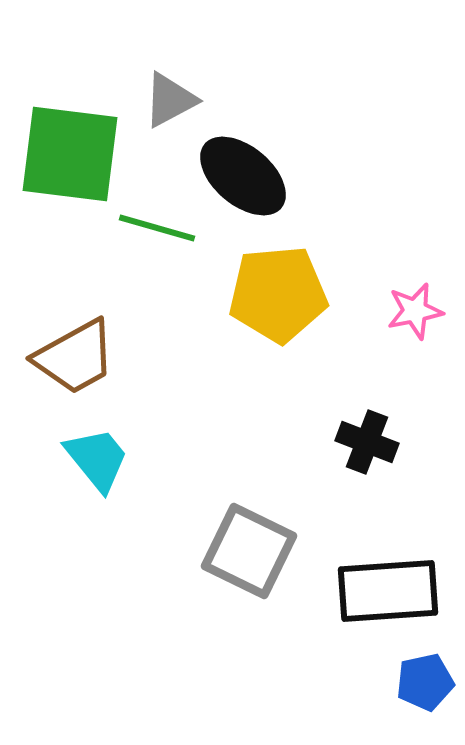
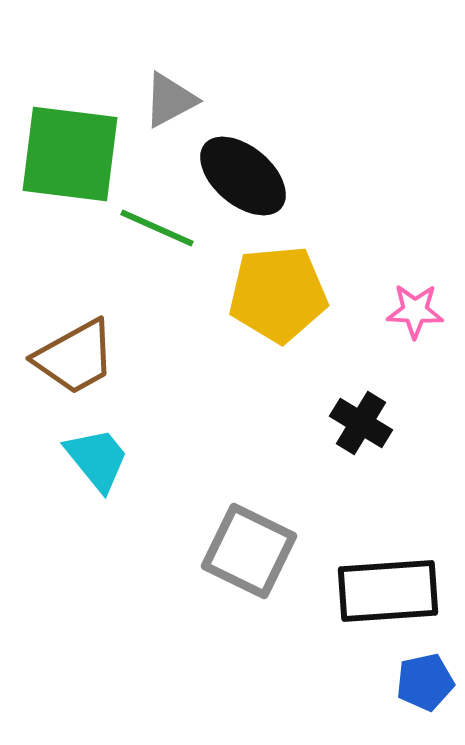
green line: rotated 8 degrees clockwise
pink star: rotated 14 degrees clockwise
black cross: moved 6 px left, 19 px up; rotated 10 degrees clockwise
